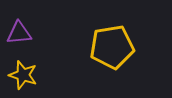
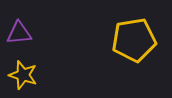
yellow pentagon: moved 22 px right, 7 px up
